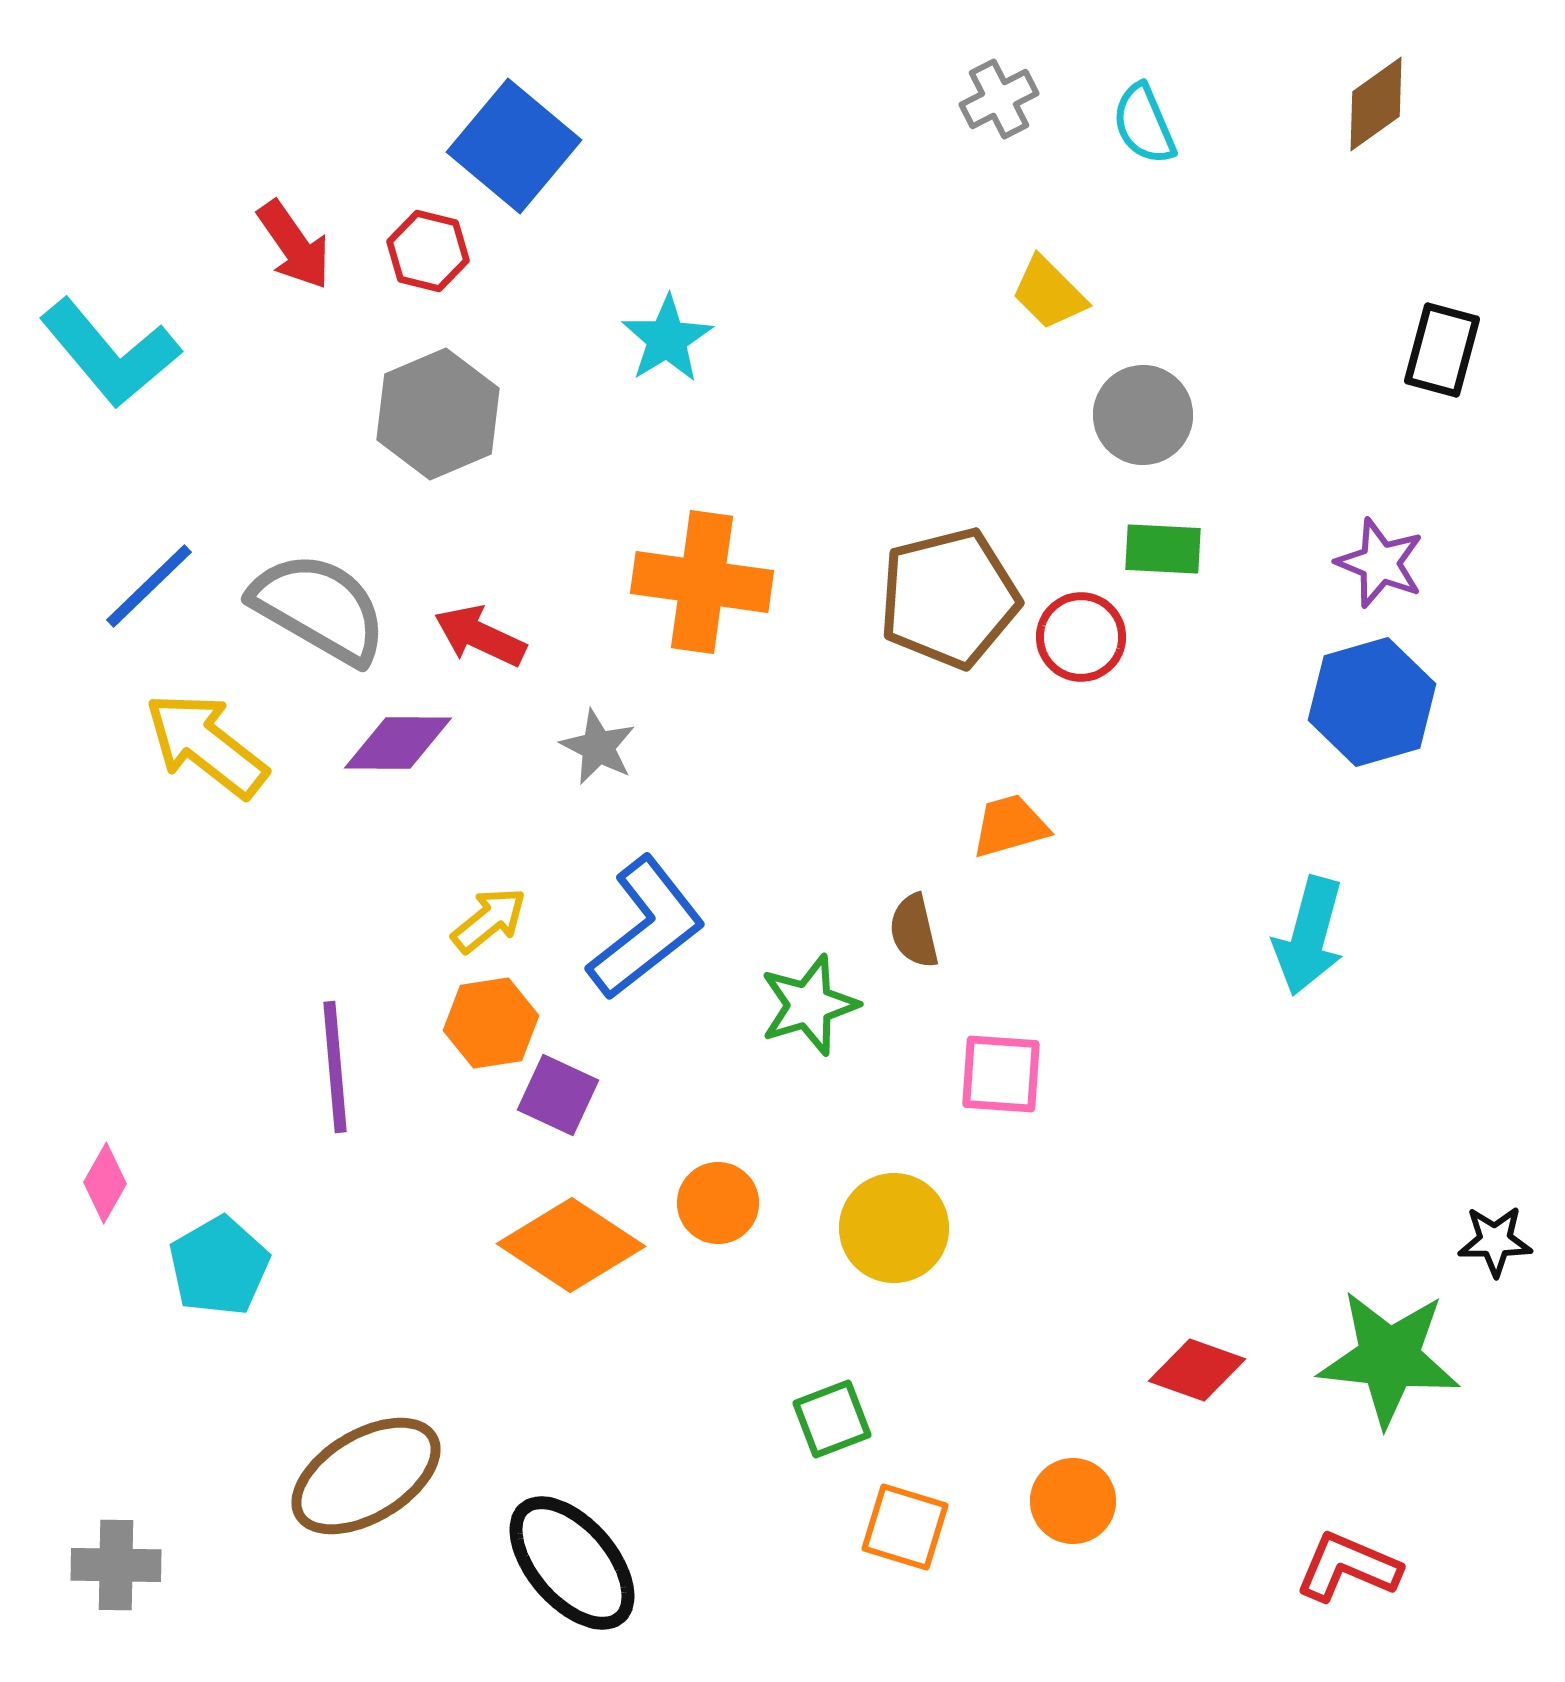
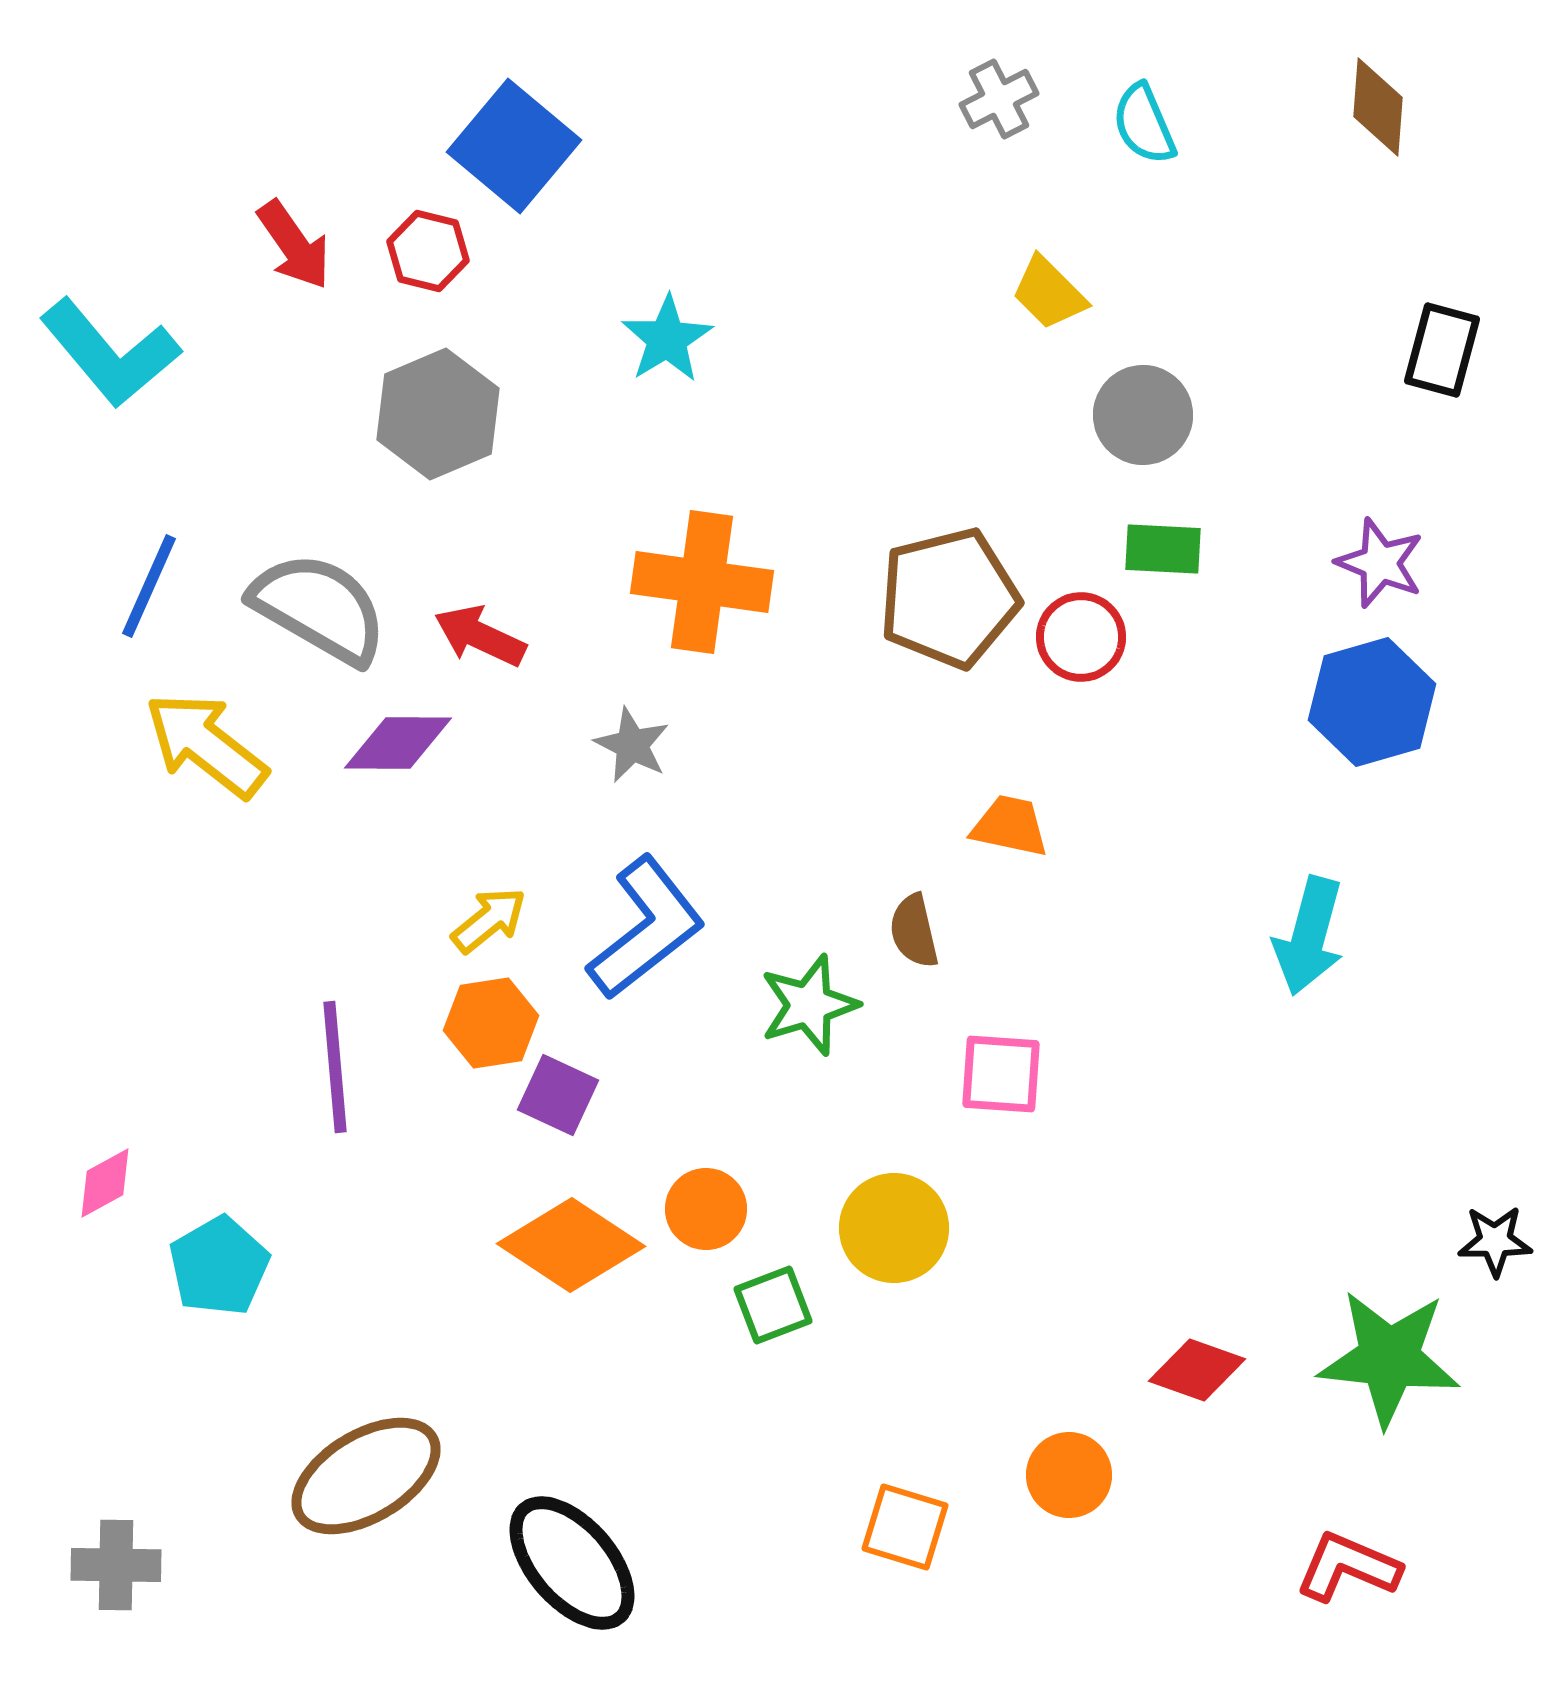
brown diamond at (1376, 104): moved 2 px right, 3 px down; rotated 50 degrees counterclockwise
blue line at (149, 586): rotated 22 degrees counterclockwise
gray star at (598, 747): moved 34 px right, 2 px up
orange trapezoid at (1010, 826): rotated 28 degrees clockwise
pink diamond at (105, 1183): rotated 32 degrees clockwise
orange circle at (718, 1203): moved 12 px left, 6 px down
green square at (832, 1419): moved 59 px left, 114 px up
orange circle at (1073, 1501): moved 4 px left, 26 px up
